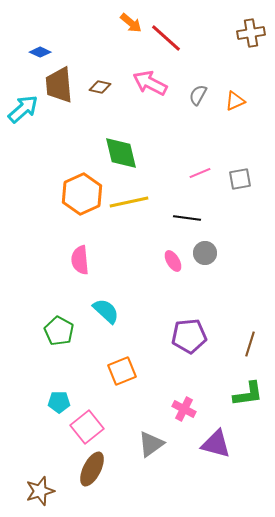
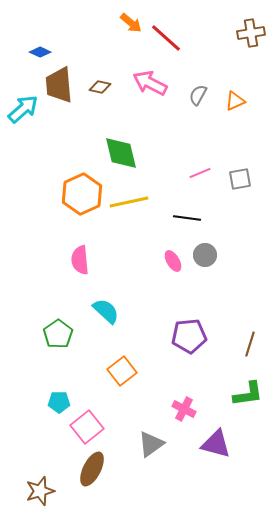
gray circle: moved 2 px down
green pentagon: moved 1 px left, 3 px down; rotated 8 degrees clockwise
orange square: rotated 16 degrees counterclockwise
